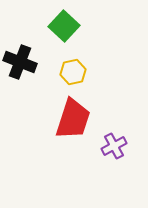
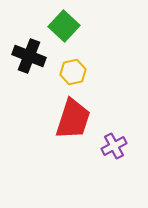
black cross: moved 9 px right, 6 px up
